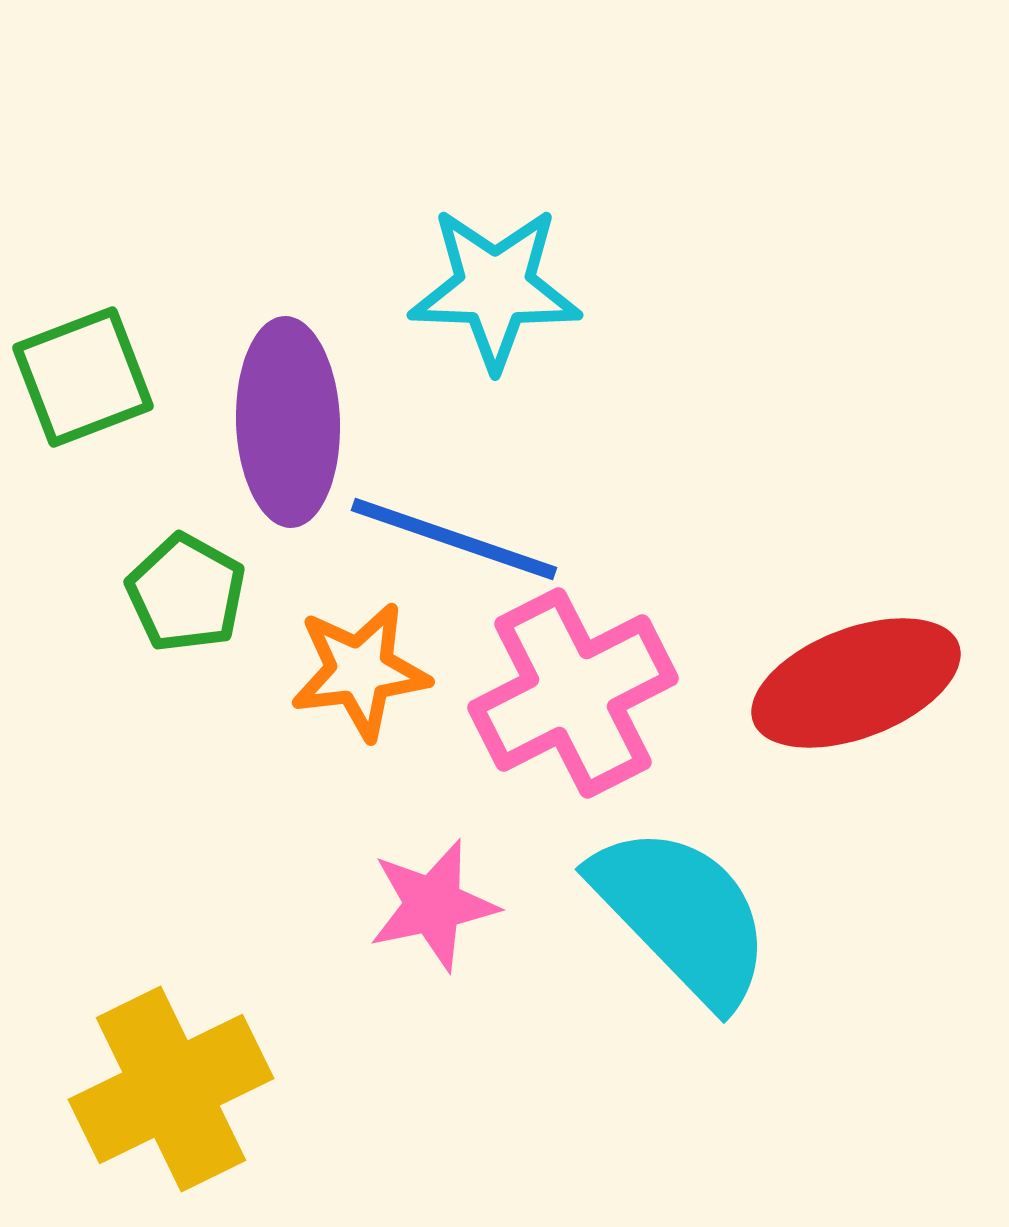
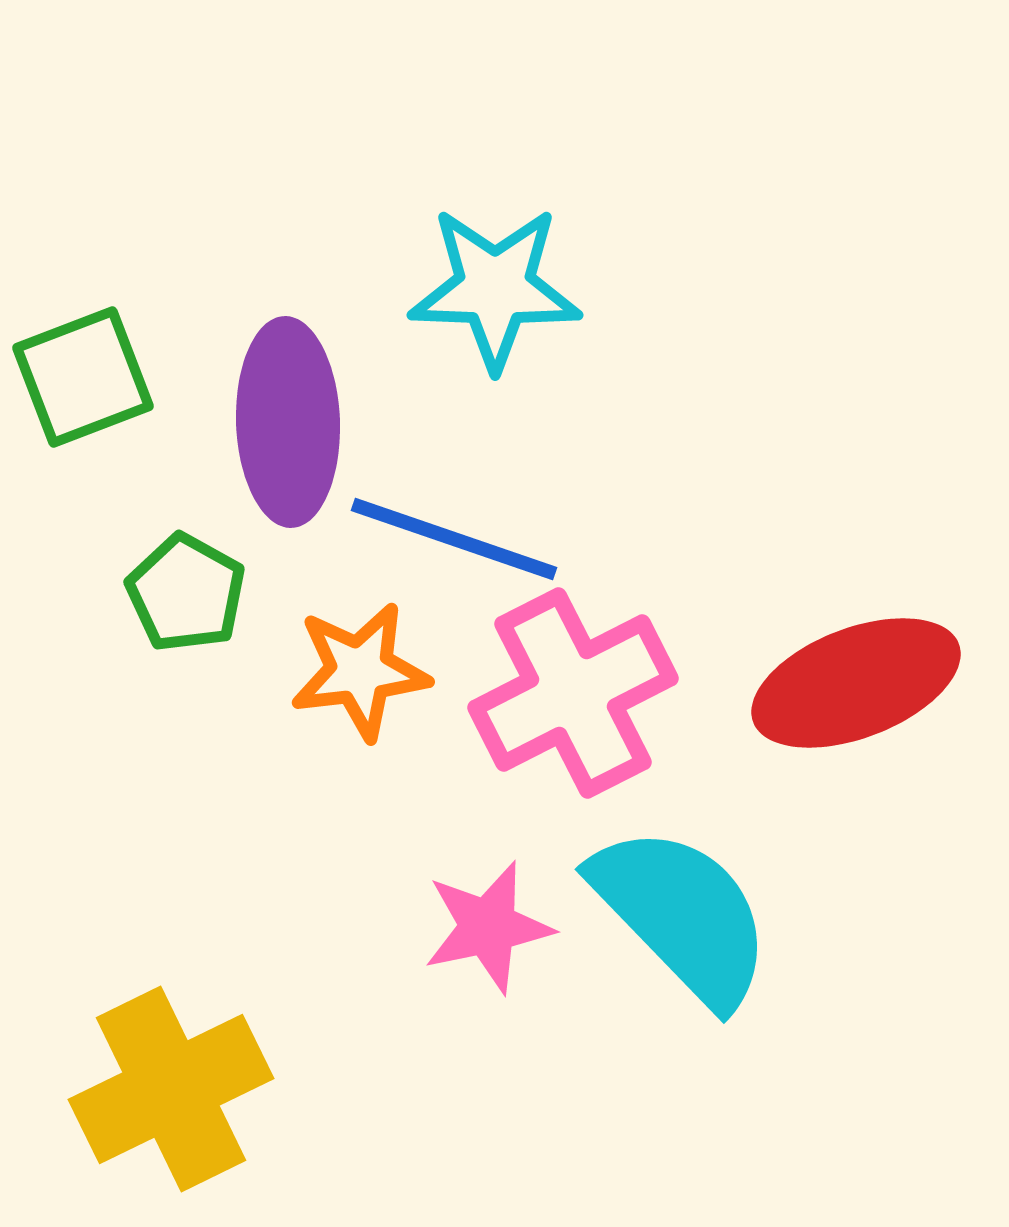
pink star: moved 55 px right, 22 px down
